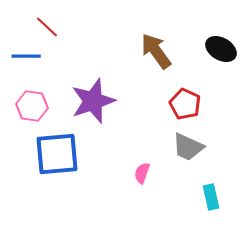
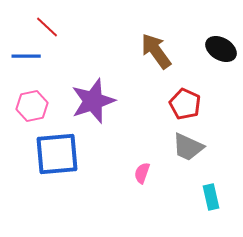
pink hexagon: rotated 20 degrees counterclockwise
